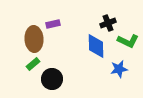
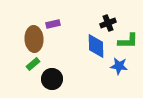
green L-shape: rotated 25 degrees counterclockwise
blue star: moved 3 px up; rotated 18 degrees clockwise
